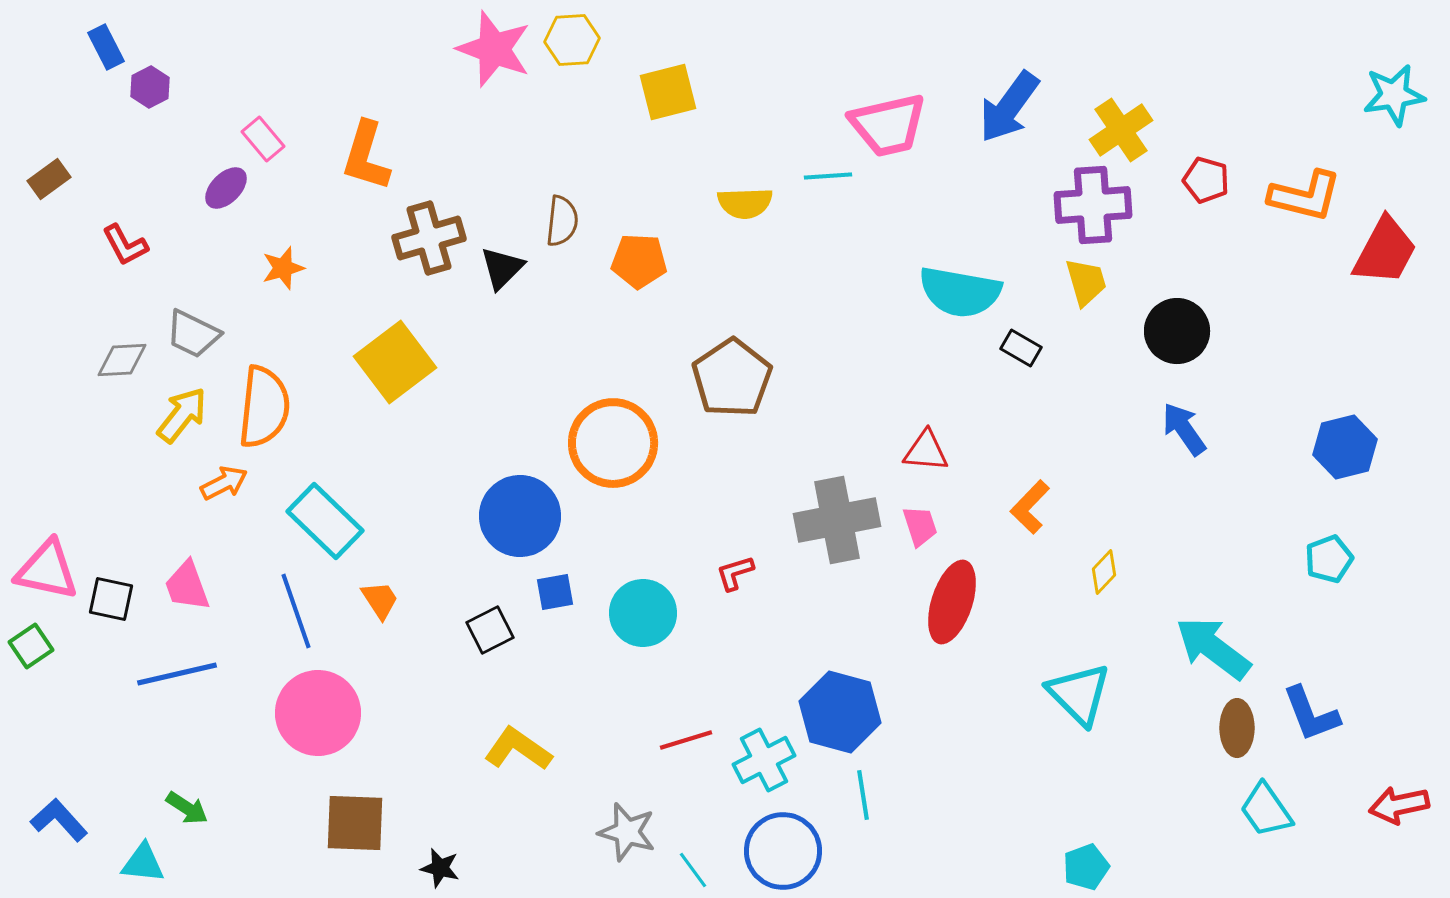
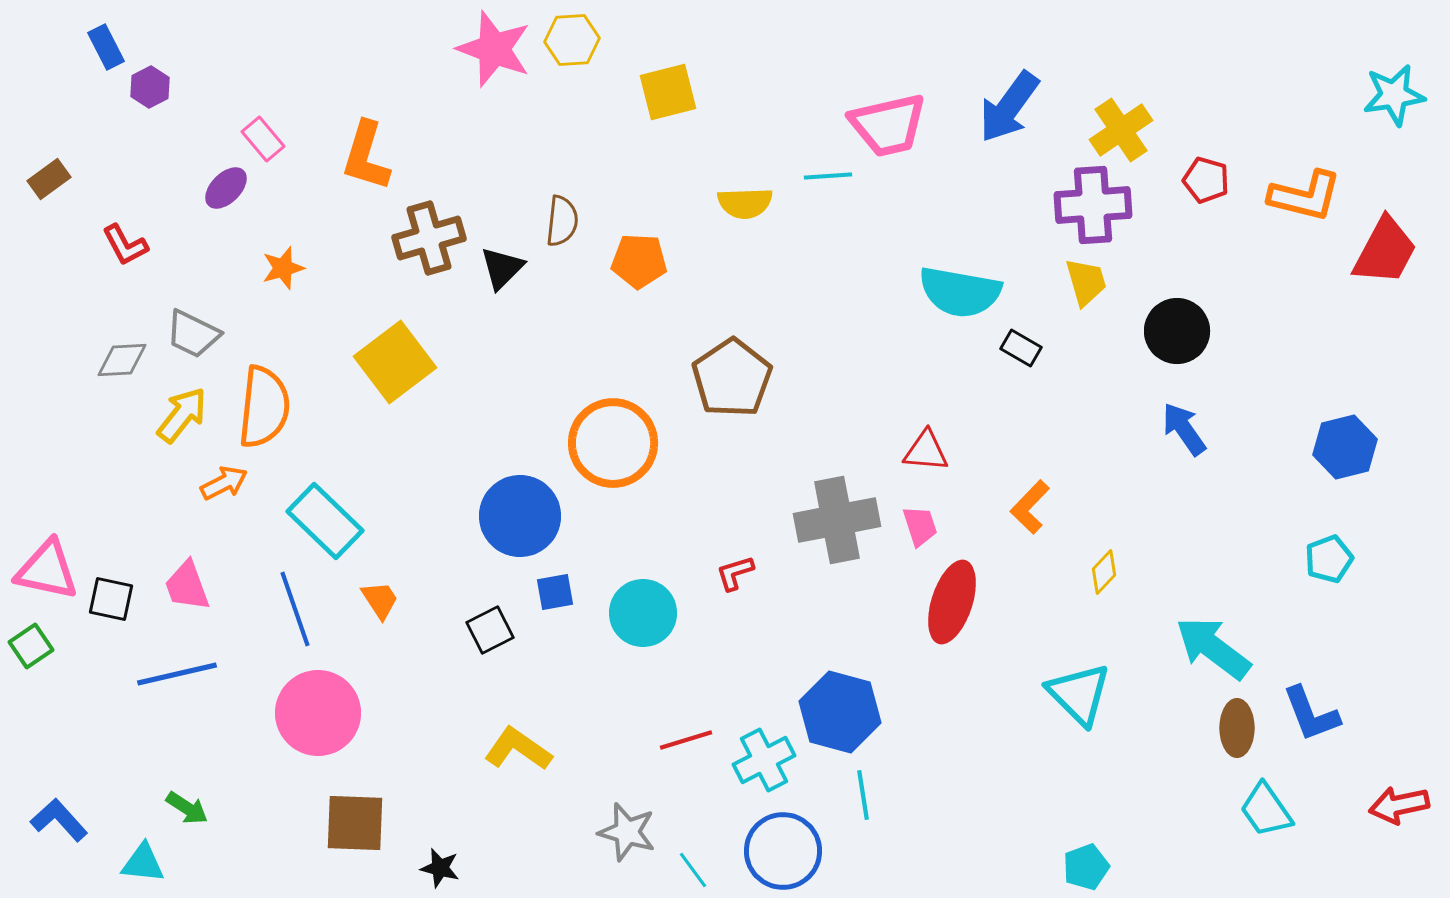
blue line at (296, 611): moved 1 px left, 2 px up
